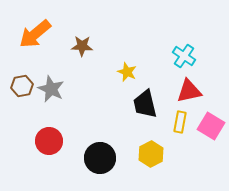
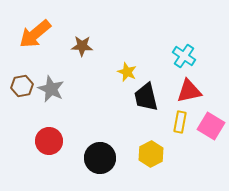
black trapezoid: moved 1 px right, 7 px up
